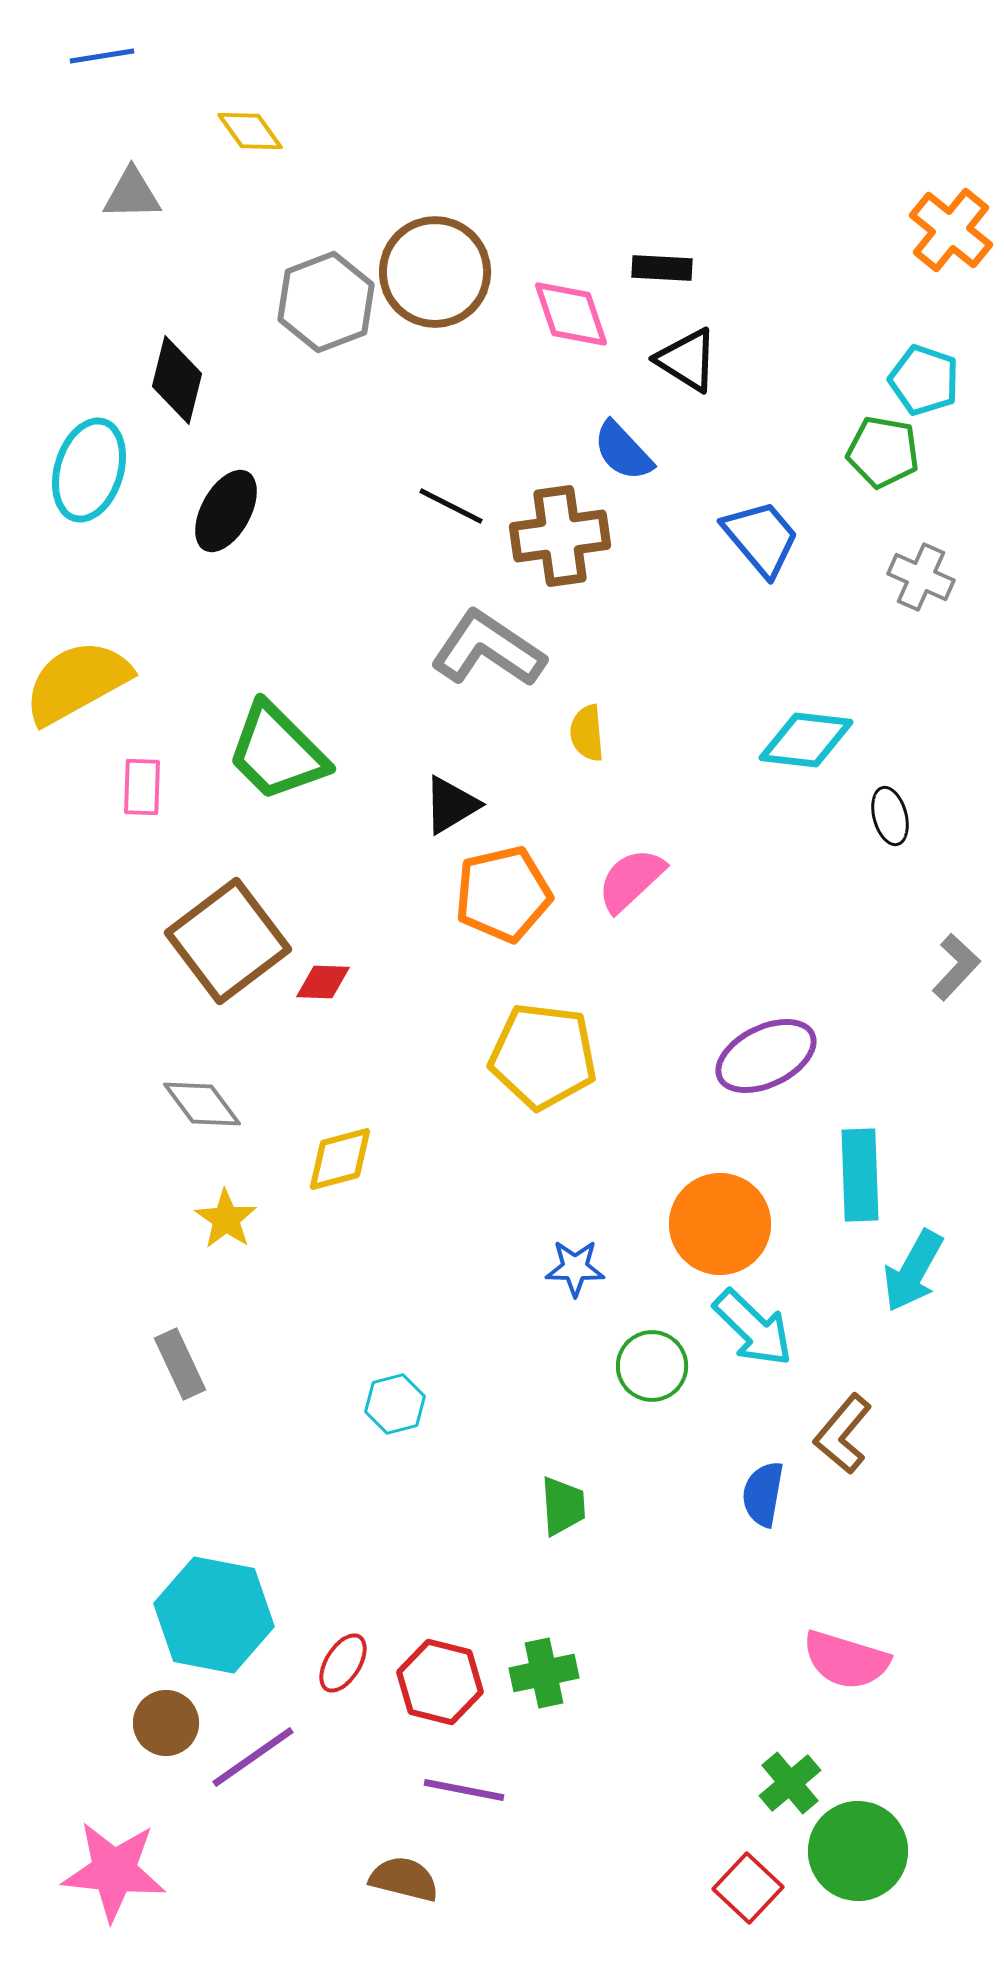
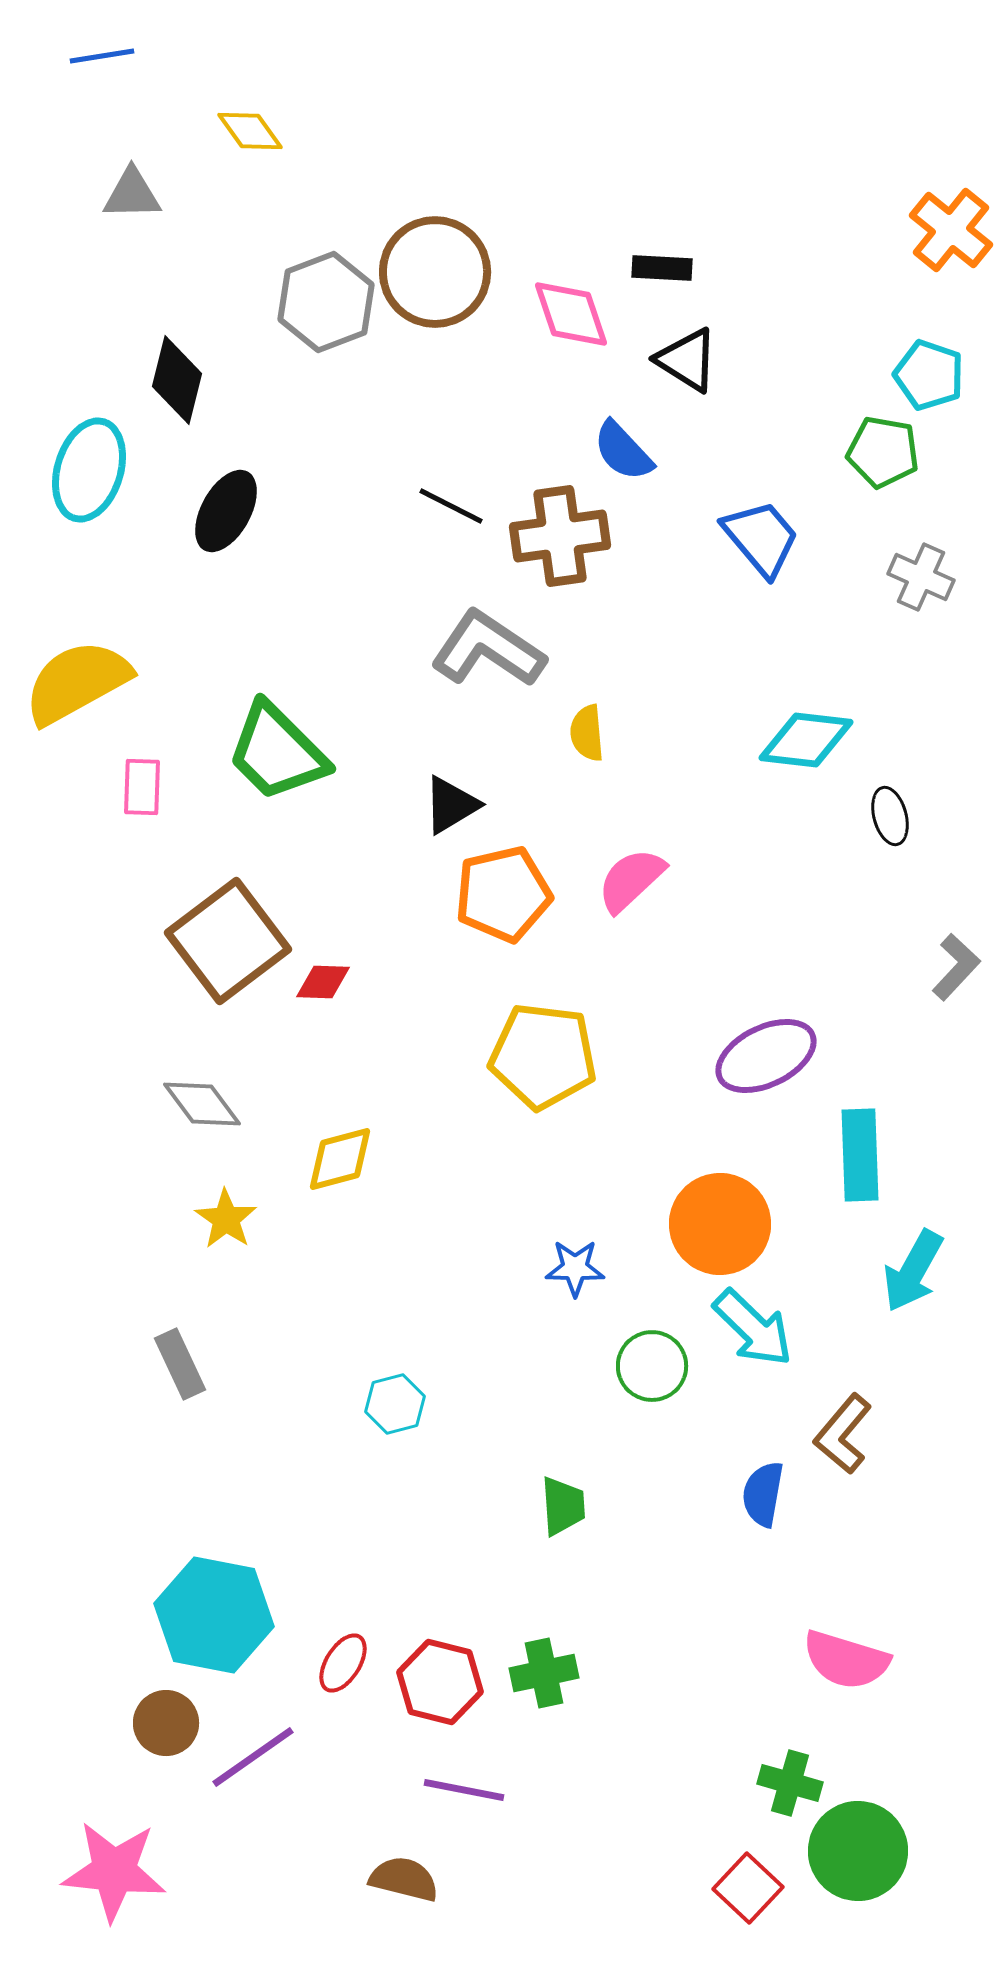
cyan pentagon at (924, 380): moved 5 px right, 5 px up
cyan rectangle at (860, 1175): moved 20 px up
green cross at (790, 1783): rotated 34 degrees counterclockwise
